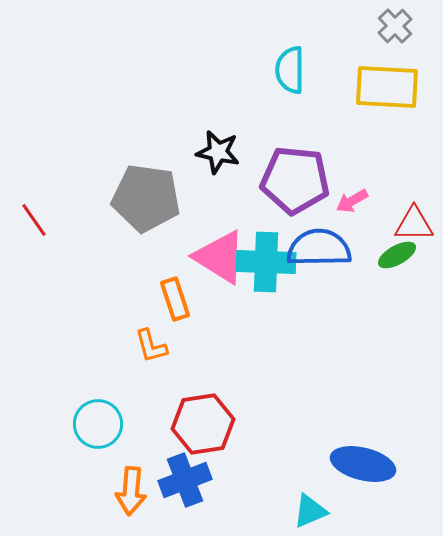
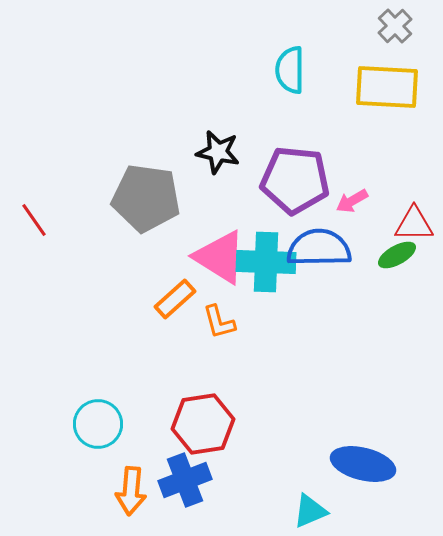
orange rectangle: rotated 66 degrees clockwise
orange L-shape: moved 68 px right, 24 px up
